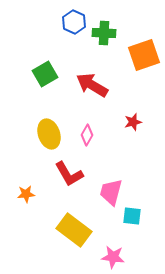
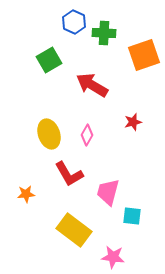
green square: moved 4 px right, 14 px up
pink trapezoid: moved 3 px left
